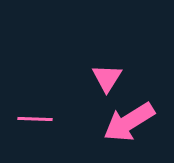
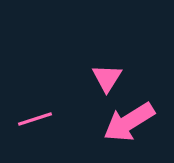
pink line: rotated 20 degrees counterclockwise
